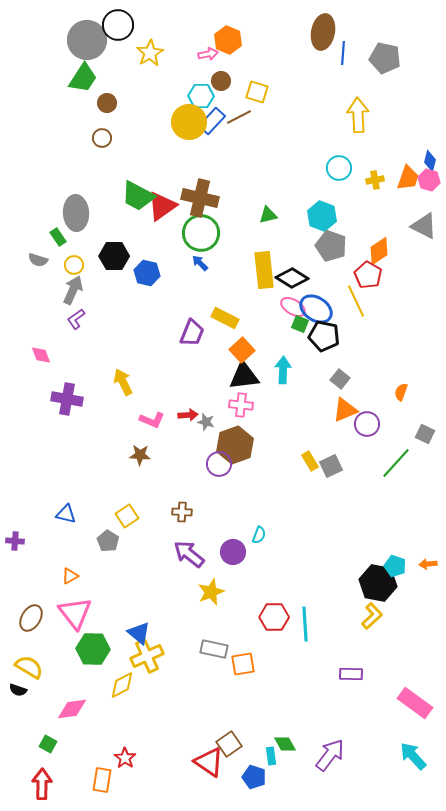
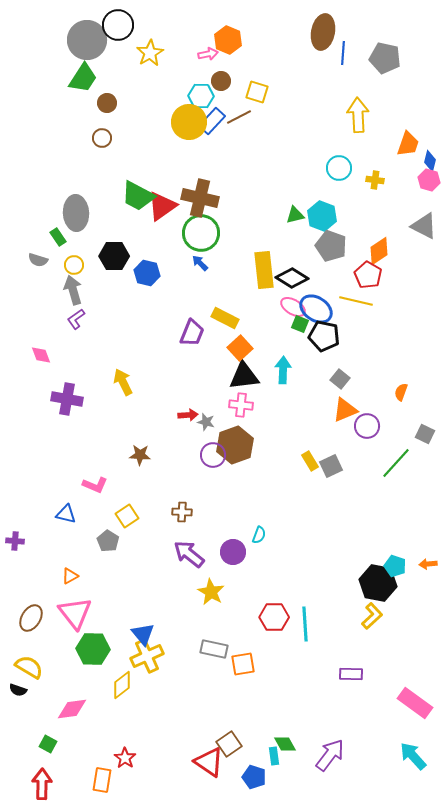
orange trapezoid at (408, 178): moved 34 px up
yellow cross at (375, 180): rotated 18 degrees clockwise
green triangle at (268, 215): moved 27 px right
gray arrow at (73, 290): rotated 40 degrees counterclockwise
yellow line at (356, 301): rotated 52 degrees counterclockwise
orange square at (242, 350): moved 2 px left, 2 px up
pink L-shape at (152, 420): moved 57 px left, 65 px down
purple circle at (367, 424): moved 2 px down
purple circle at (219, 464): moved 6 px left, 9 px up
yellow star at (211, 592): rotated 20 degrees counterclockwise
blue triangle at (139, 633): moved 4 px right, 1 px down; rotated 10 degrees clockwise
yellow diamond at (122, 685): rotated 12 degrees counterclockwise
cyan rectangle at (271, 756): moved 3 px right
